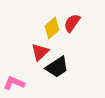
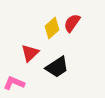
red triangle: moved 10 px left, 1 px down
